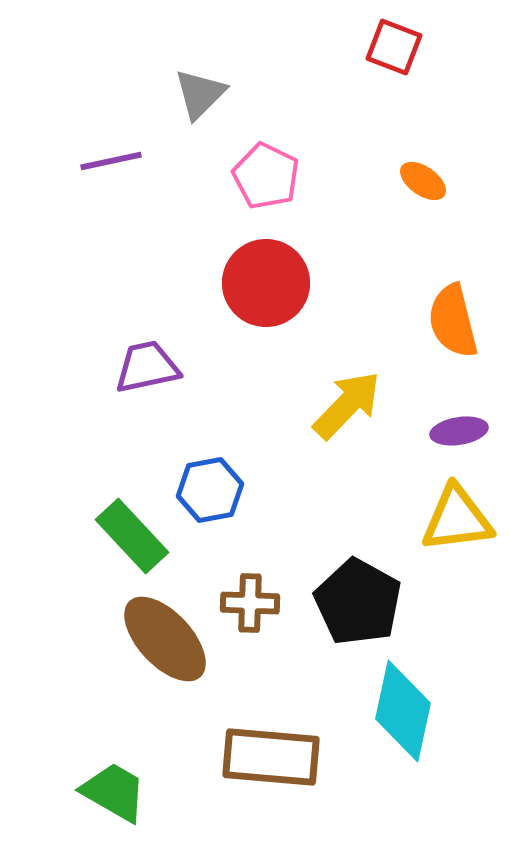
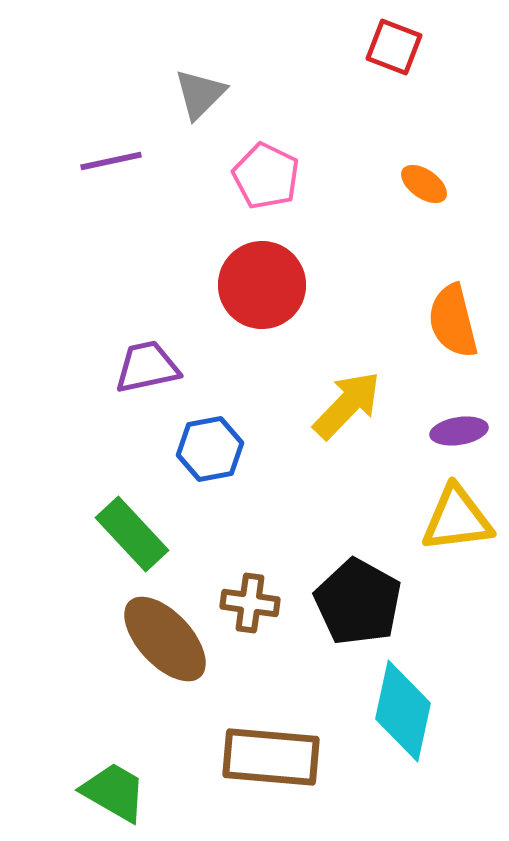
orange ellipse: moved 1 px right, 3 px down
red circle: moved 4 px left, 2 px down
blue hexagon: moved 41 px up
green rectangle: moved 2 px up
brown cross: rotated 6 degrees clockwise
